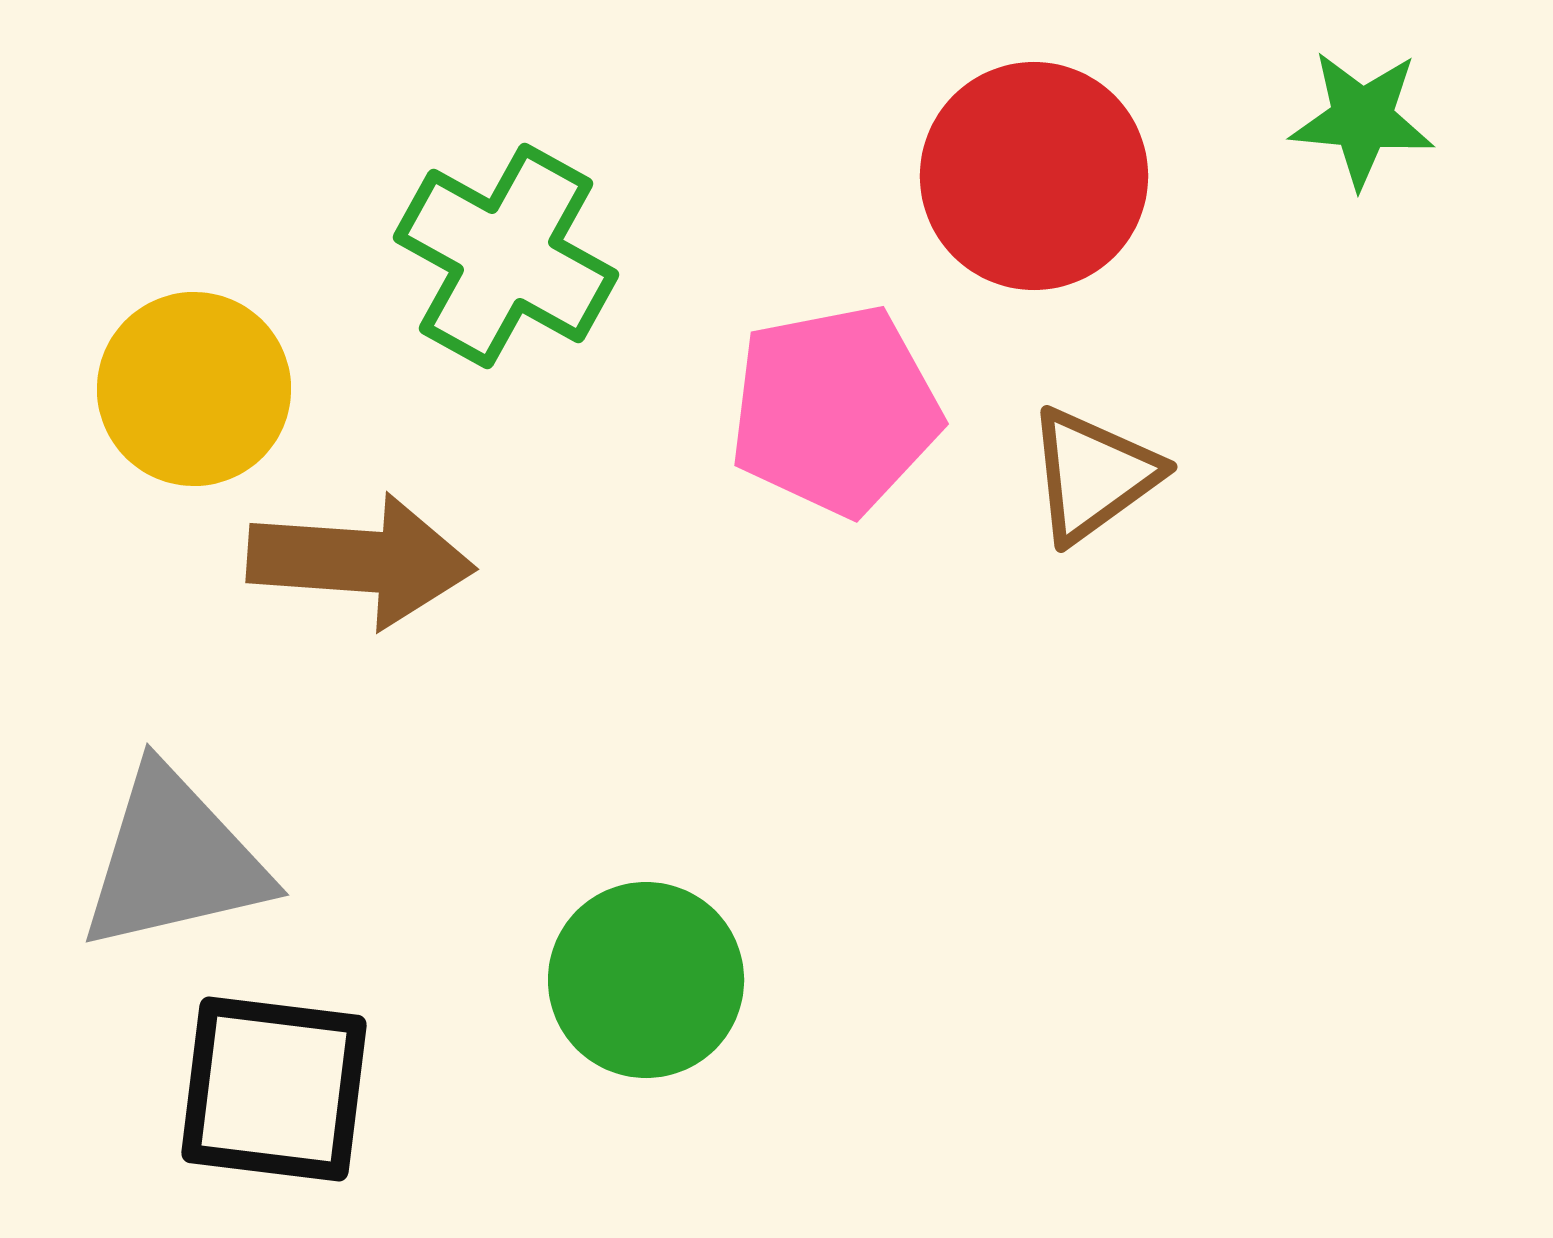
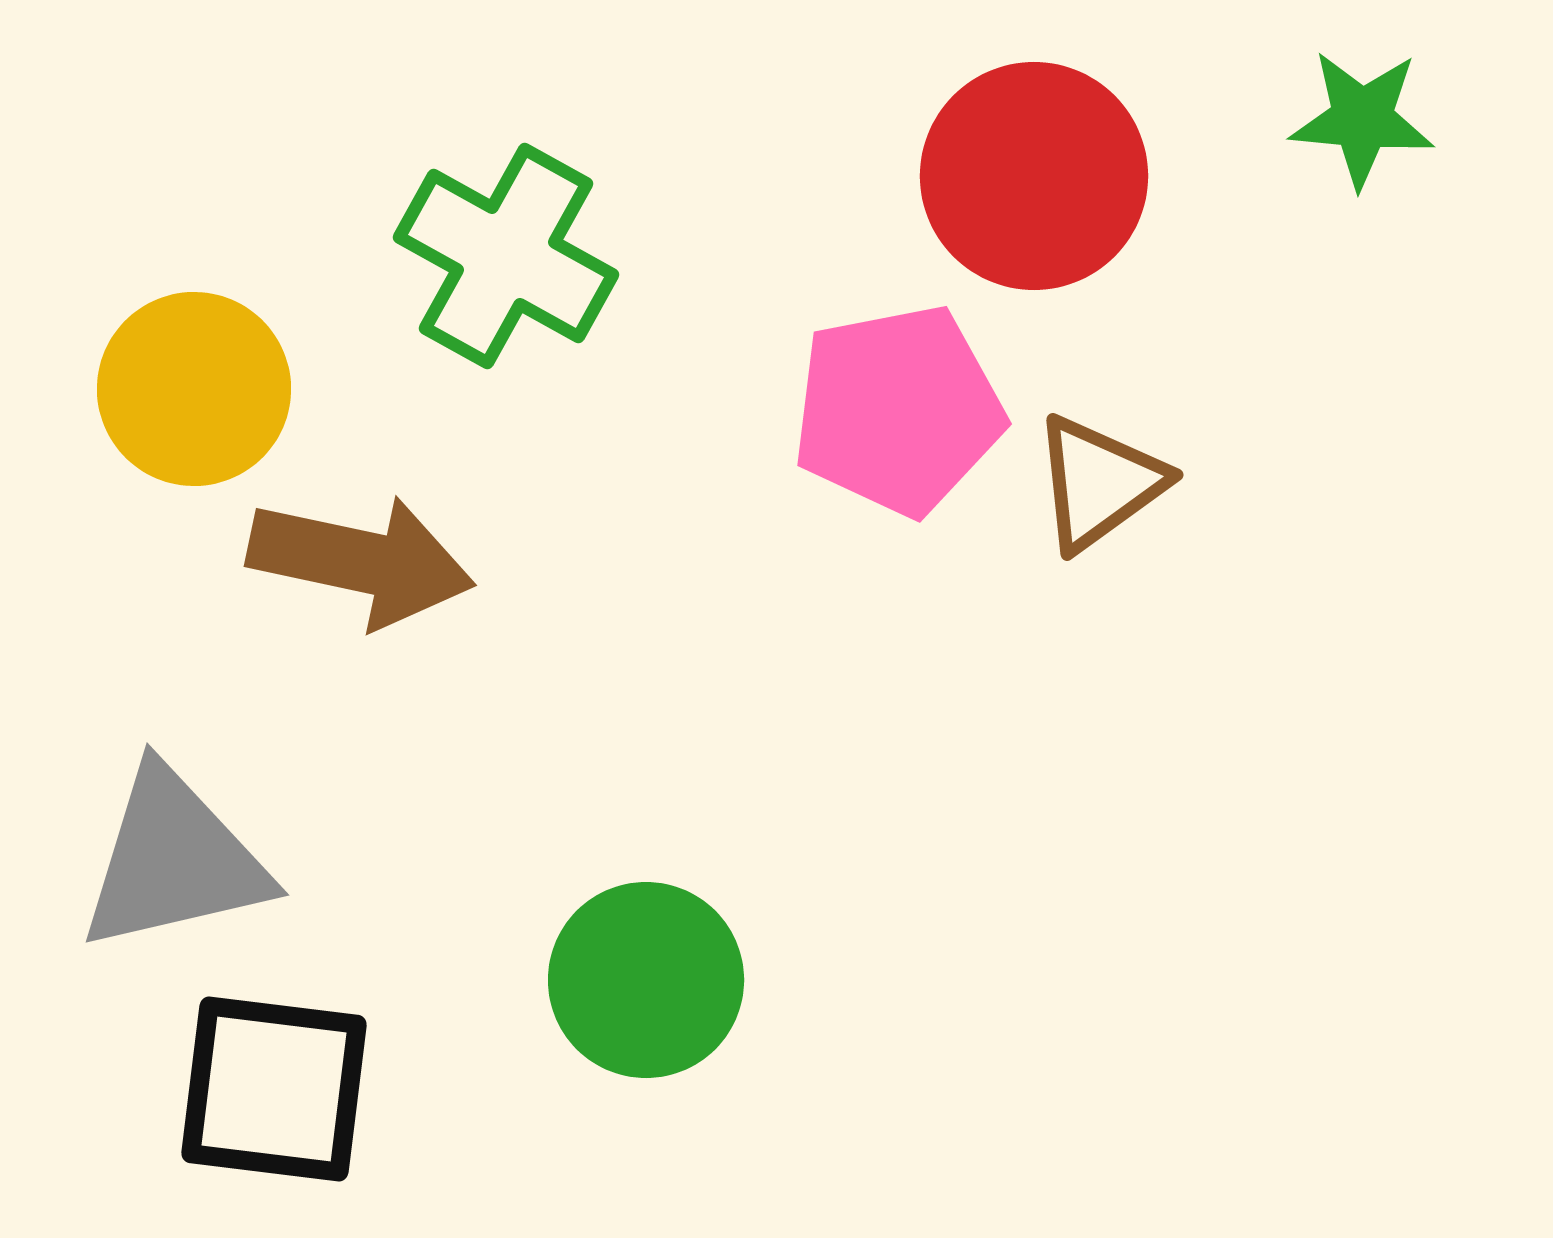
pink pentagon: moved 63 px right
brown triangle: moved 6 px right, 8 px down
brown arrow: rotated 8 degrees clockwise
